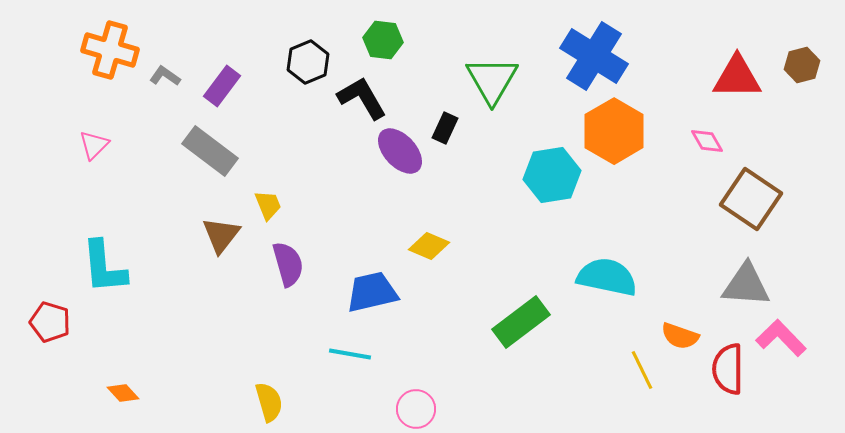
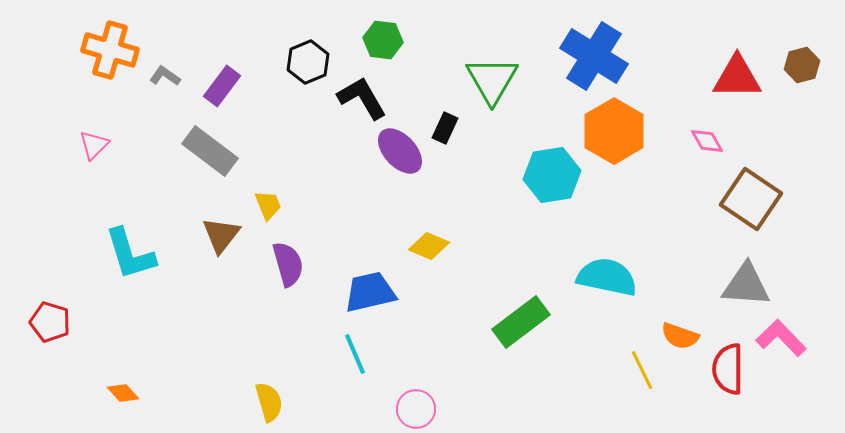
cyan L-shape: moved 26 px right, 13 px up; rotated 12 degrees counterclockwise
blue trapezoid: moved 2 px left
cyan line: moved 5 px right; rotated 57 degrees clockwise
